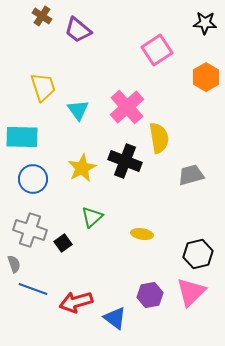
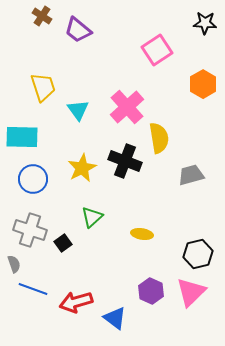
orange hexagon: moved 3 px left, 7 px down
purple hexagon: moved 1 px right, 4 px up; rotated 25 degrees counterclockwise
